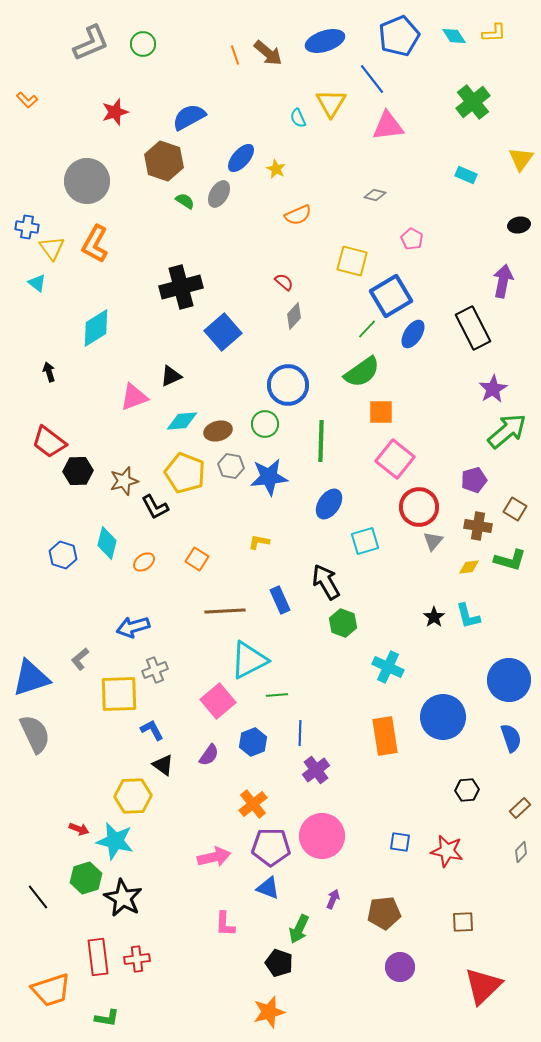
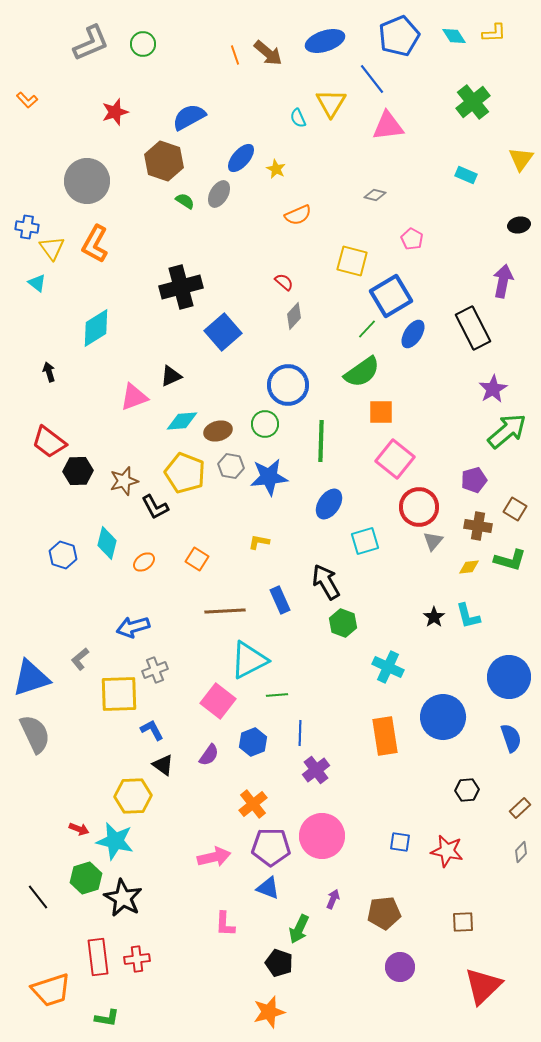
blue circle at (509, 680): moved 3 px up
pink square at (218, 701): rotated 12 degrees counterclockwise
